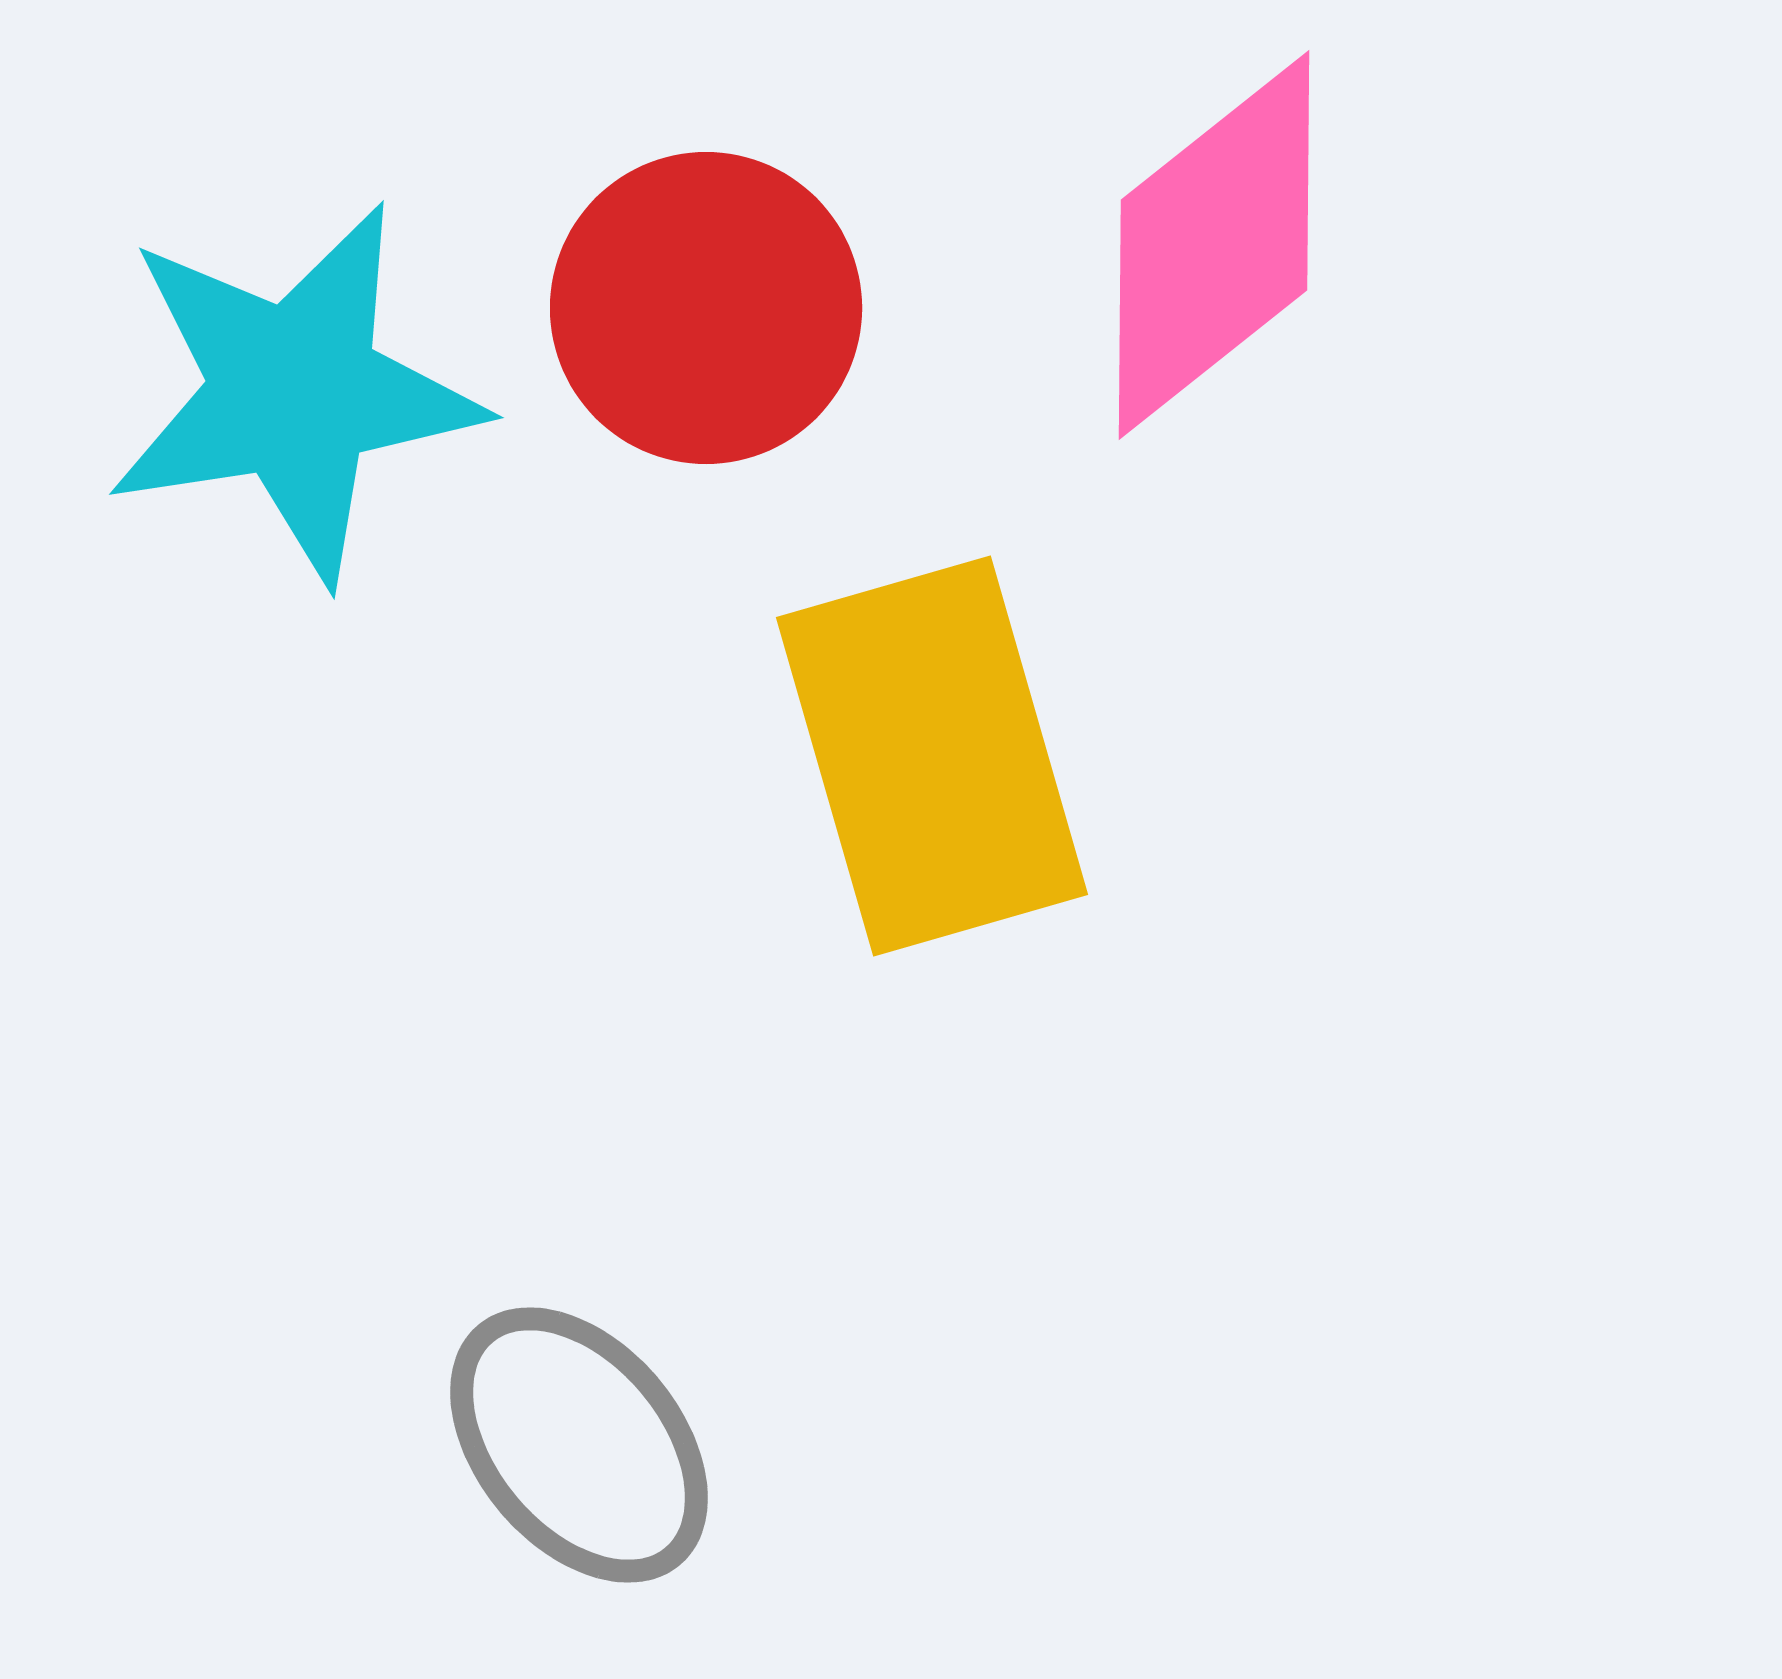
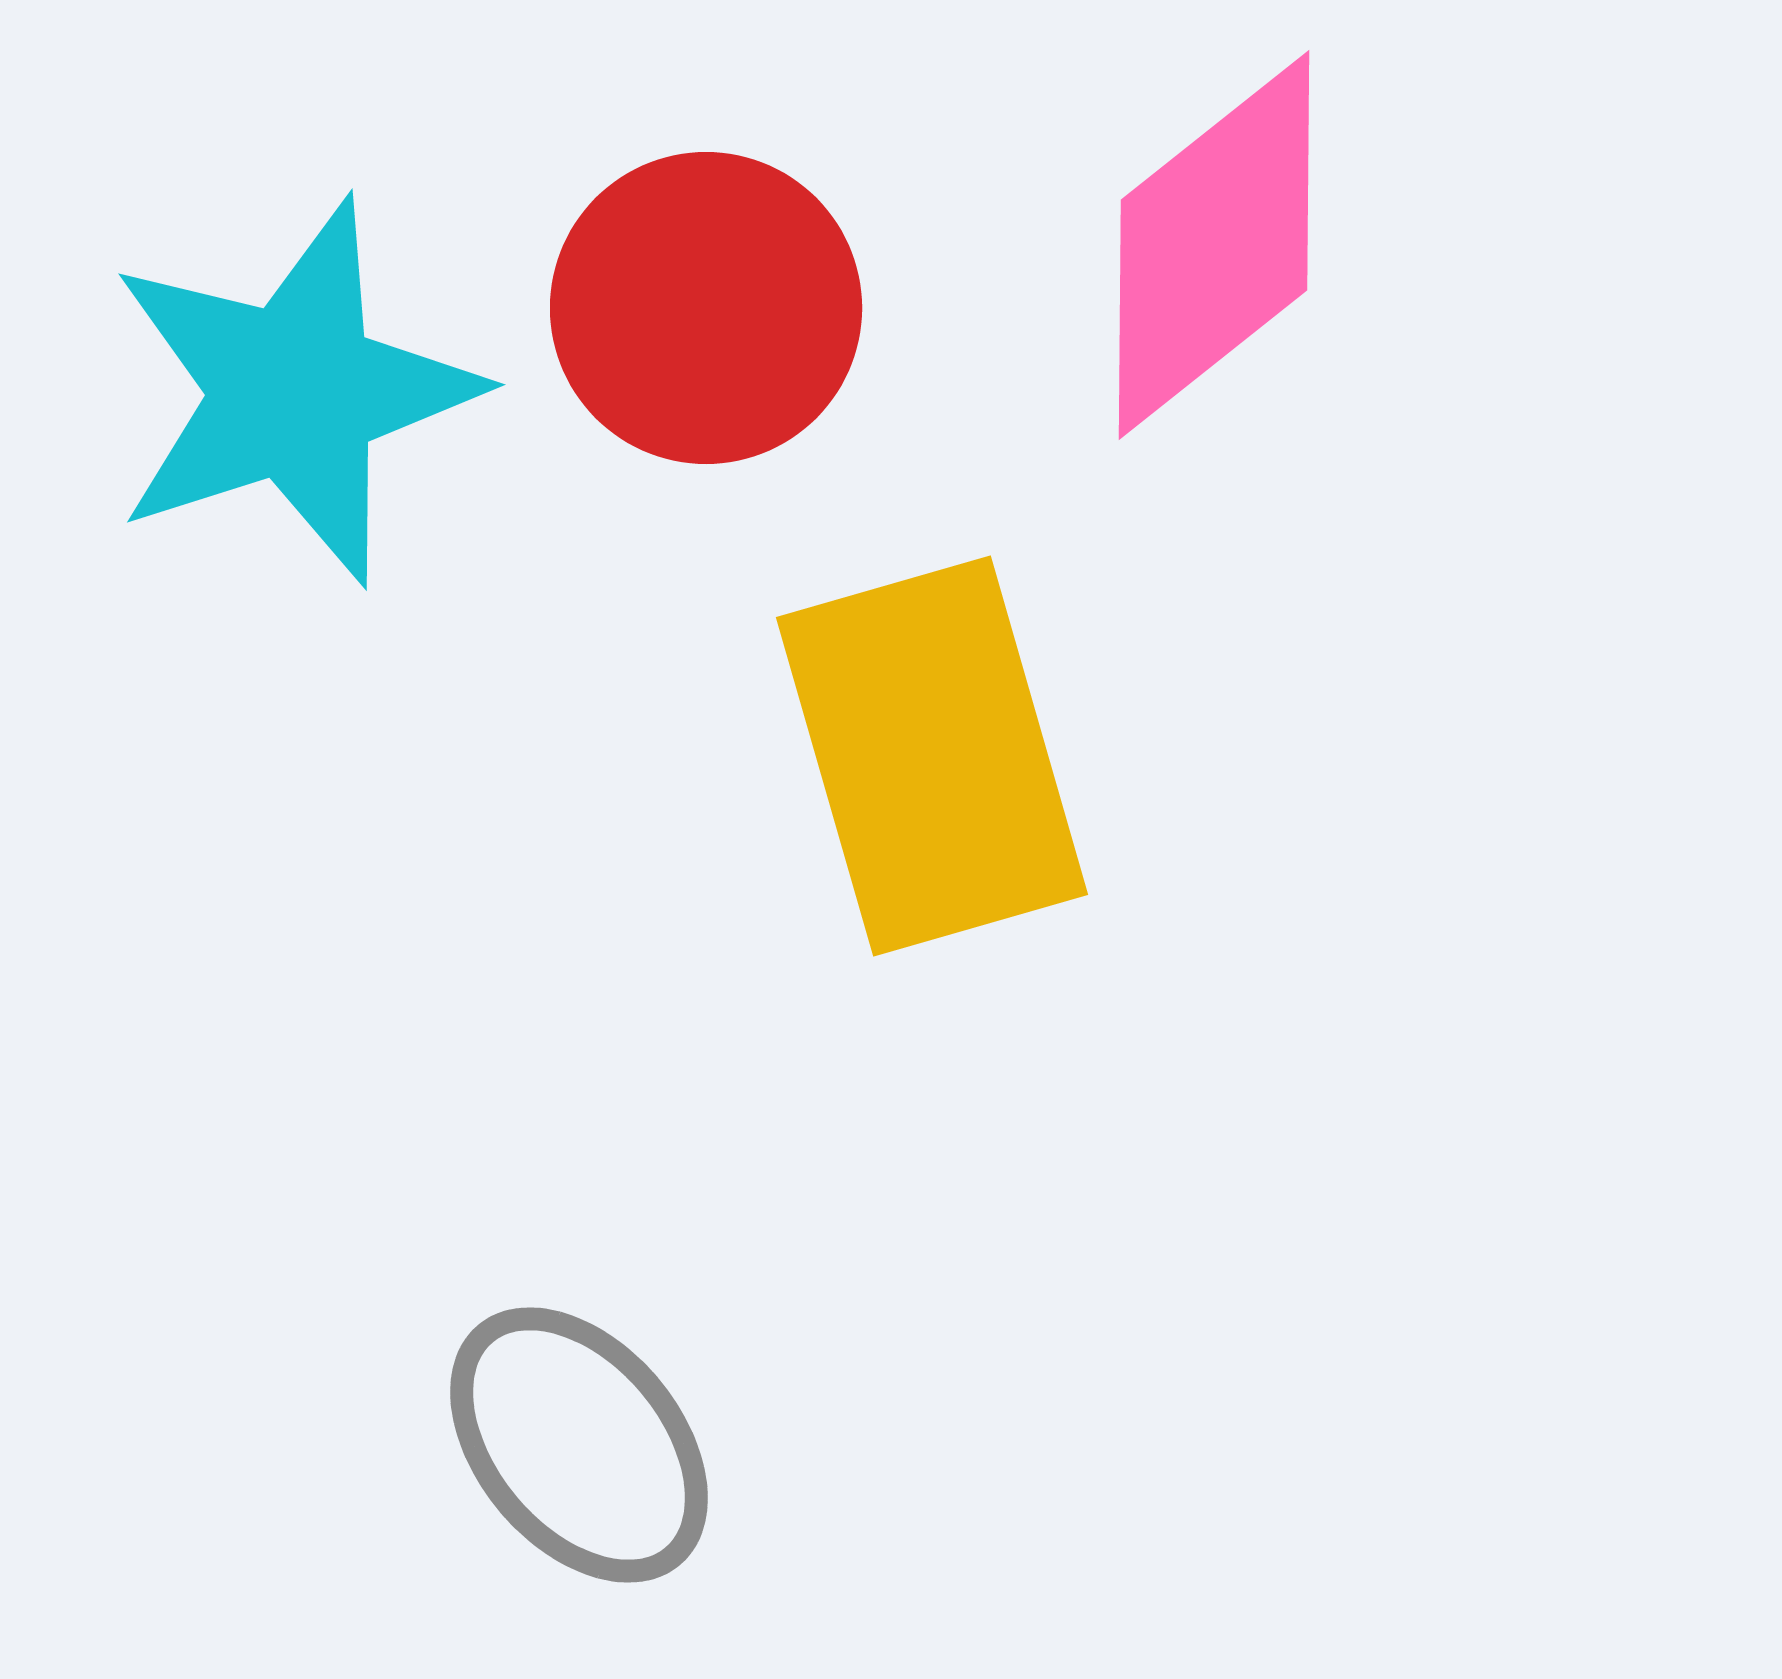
cyan star: rotated 9 degrees counterclockwise
